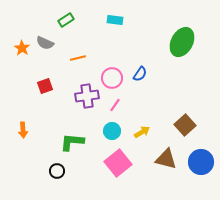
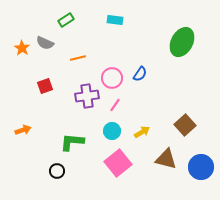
orange arrow: rotated 105 degrees counterclockwise
blue circle: moved 5 px down
